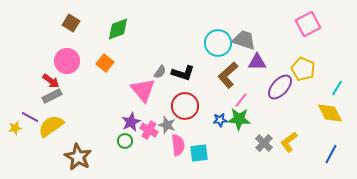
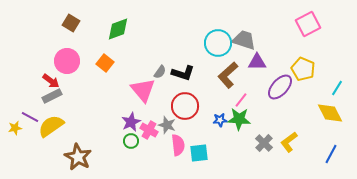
green circle: moved 6 px right
